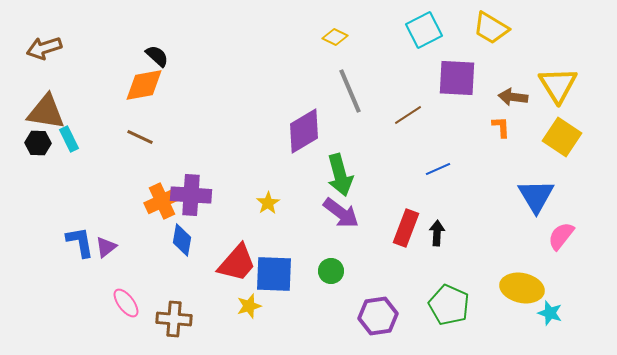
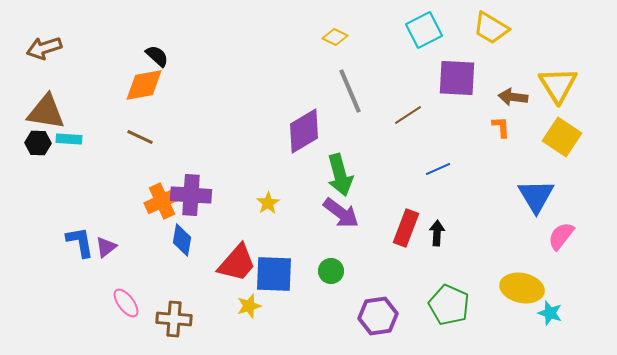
cyan rectangle at (69, 139): rotated 60 degrees counterclockwise
